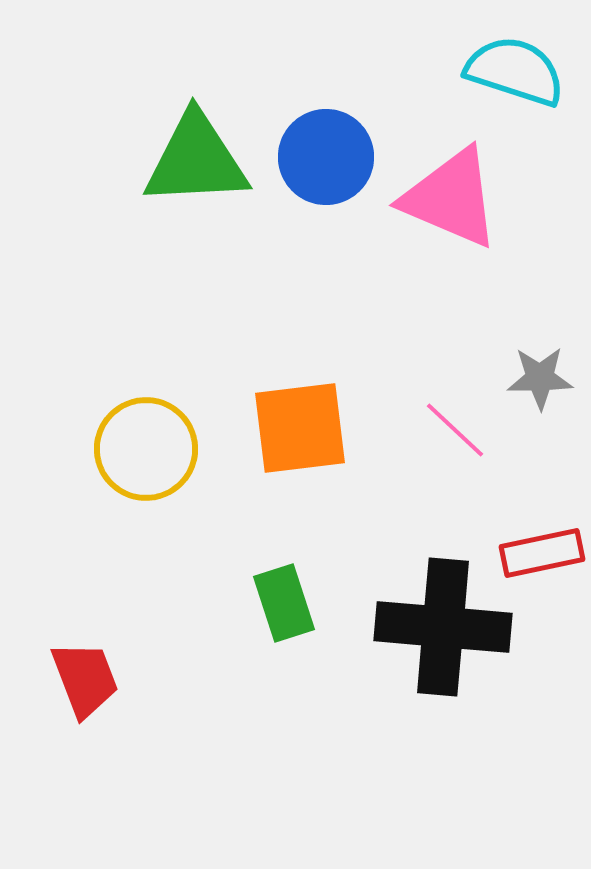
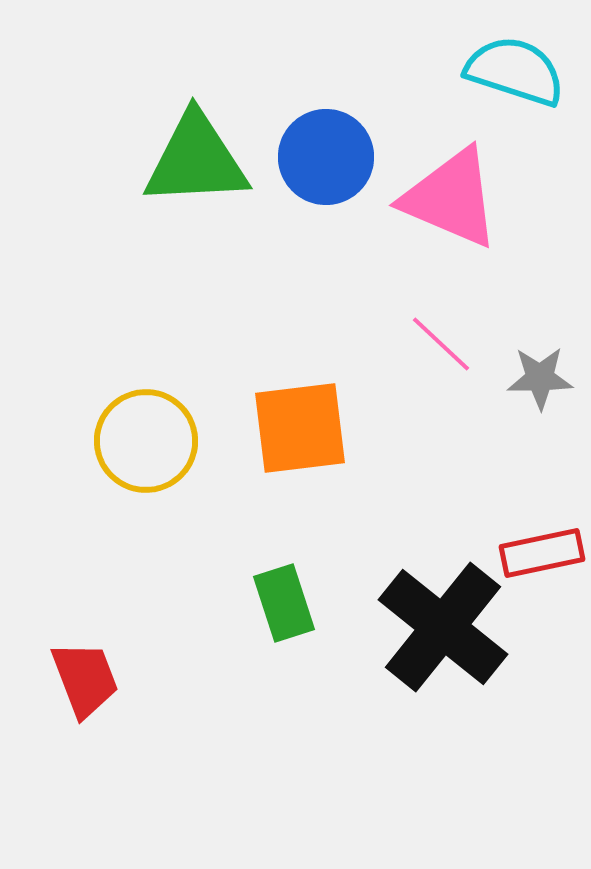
pink line: moved 14 px left, 86 px up
yellow circle: moved 8 px up
black cross: rotated 34 degrees clockwise
